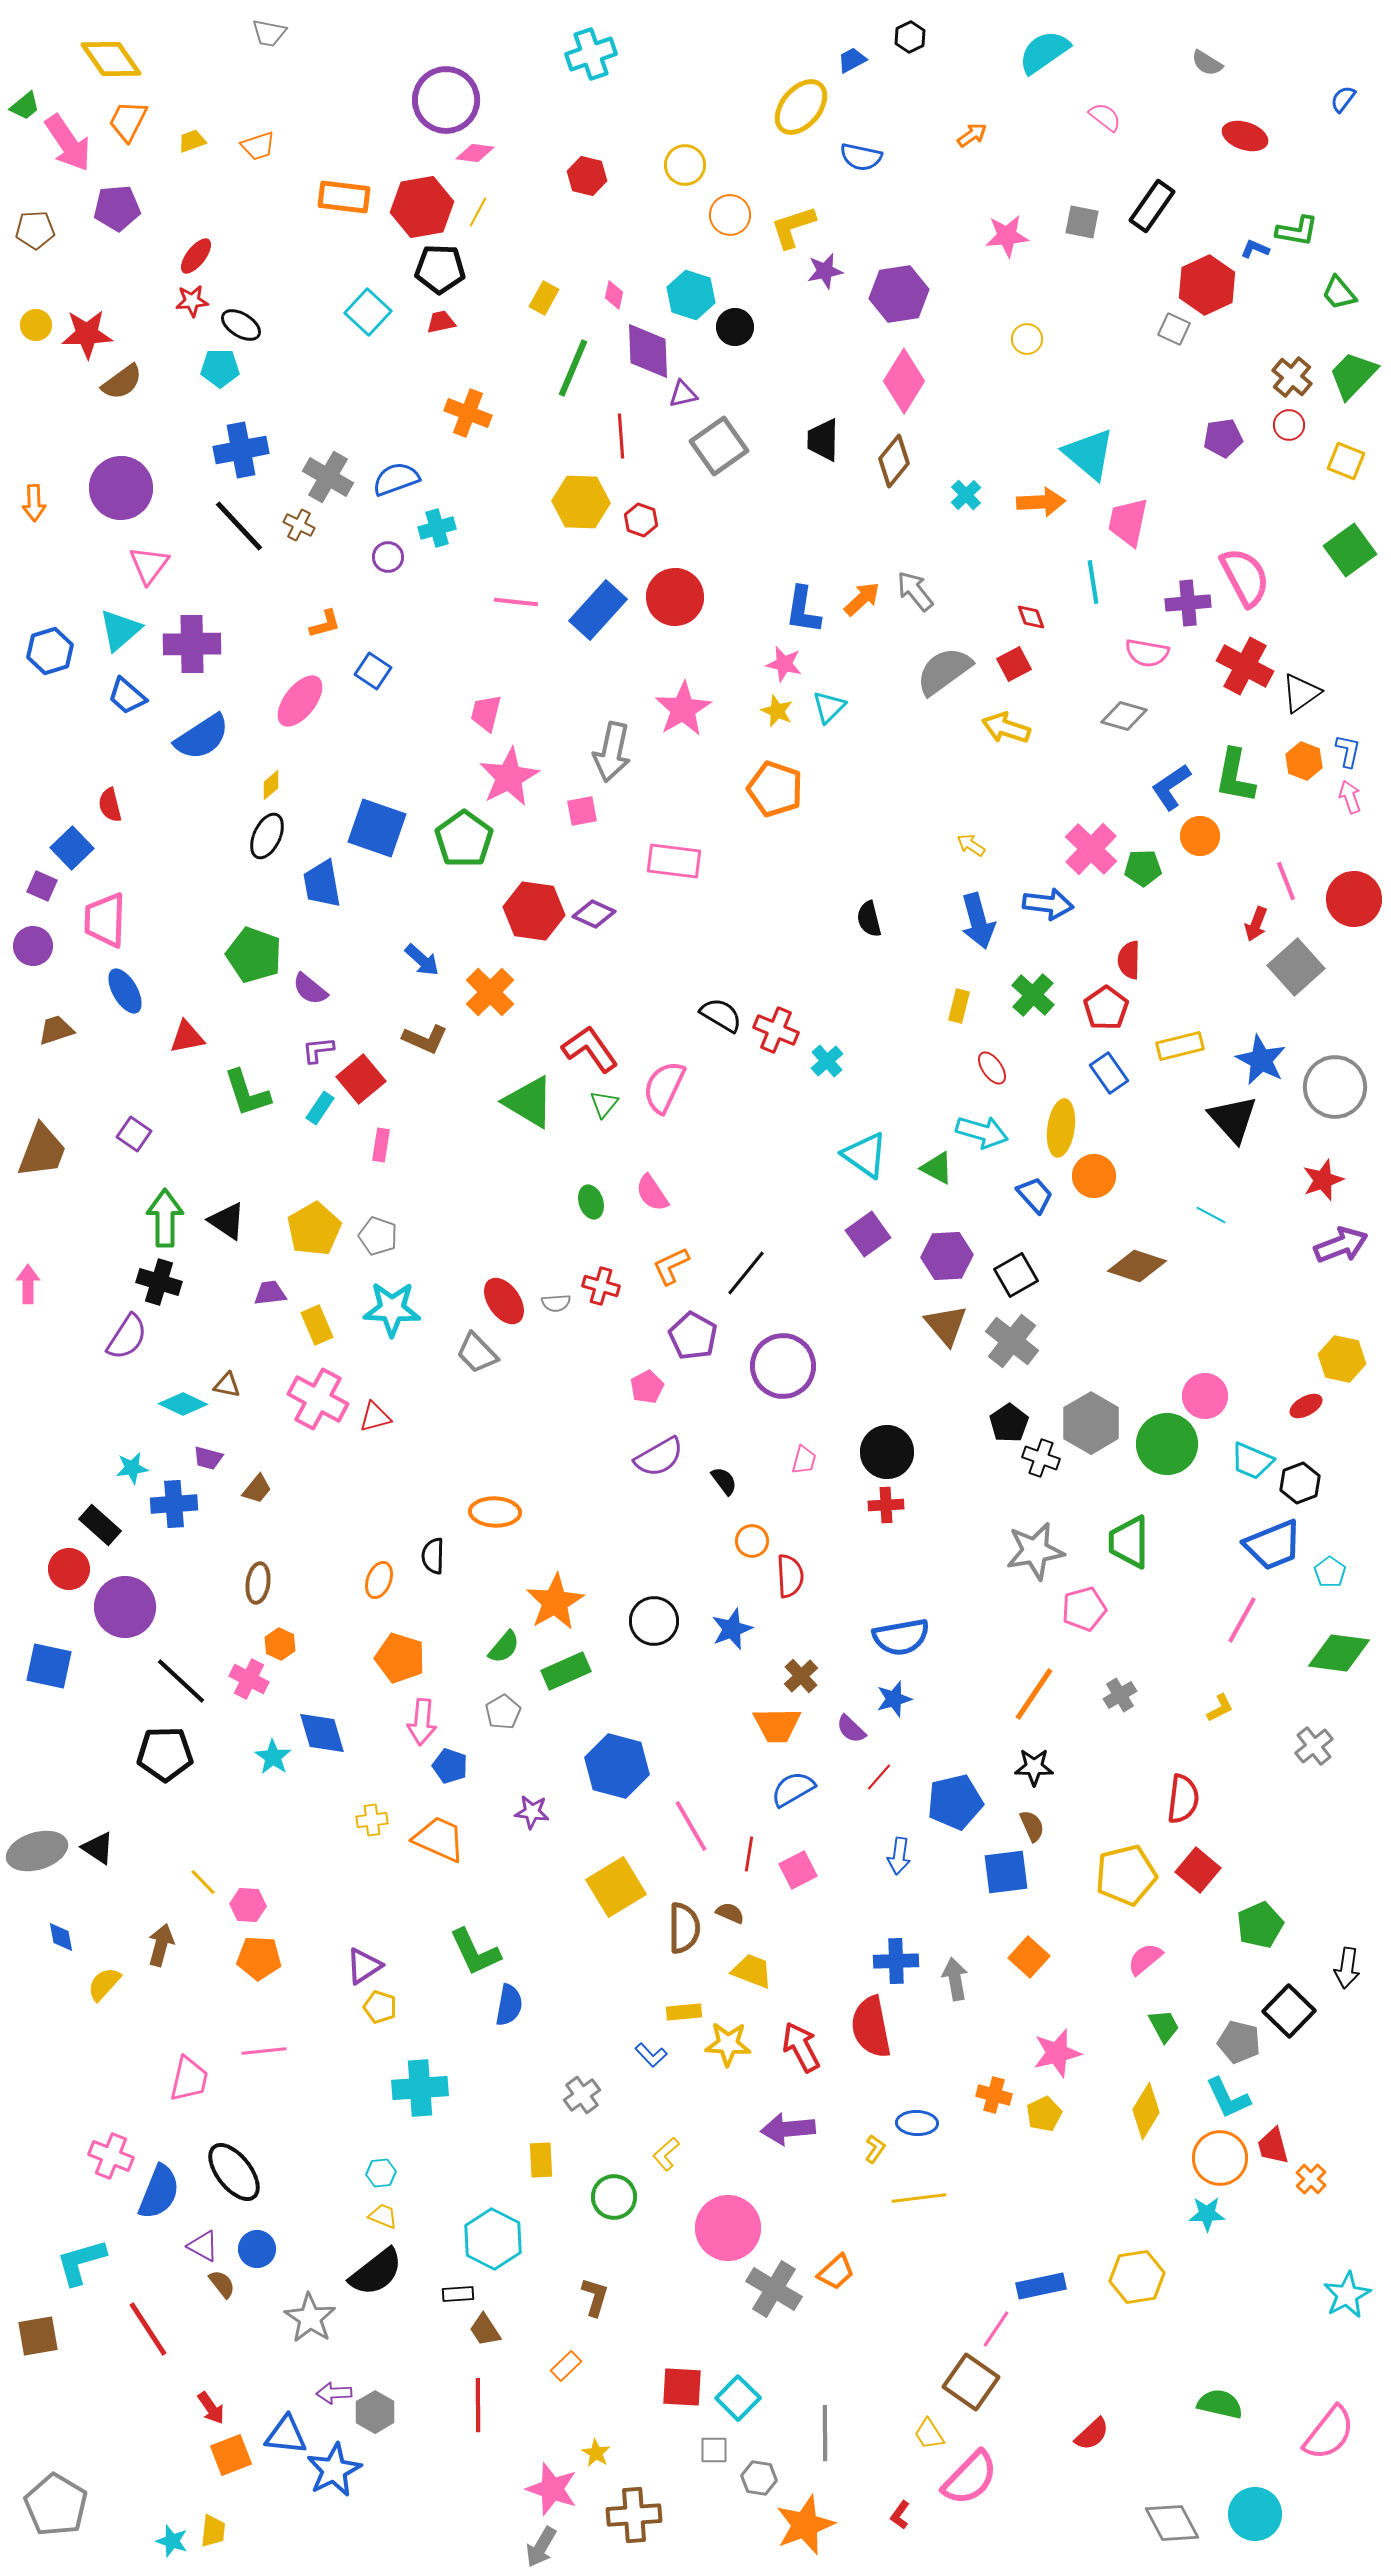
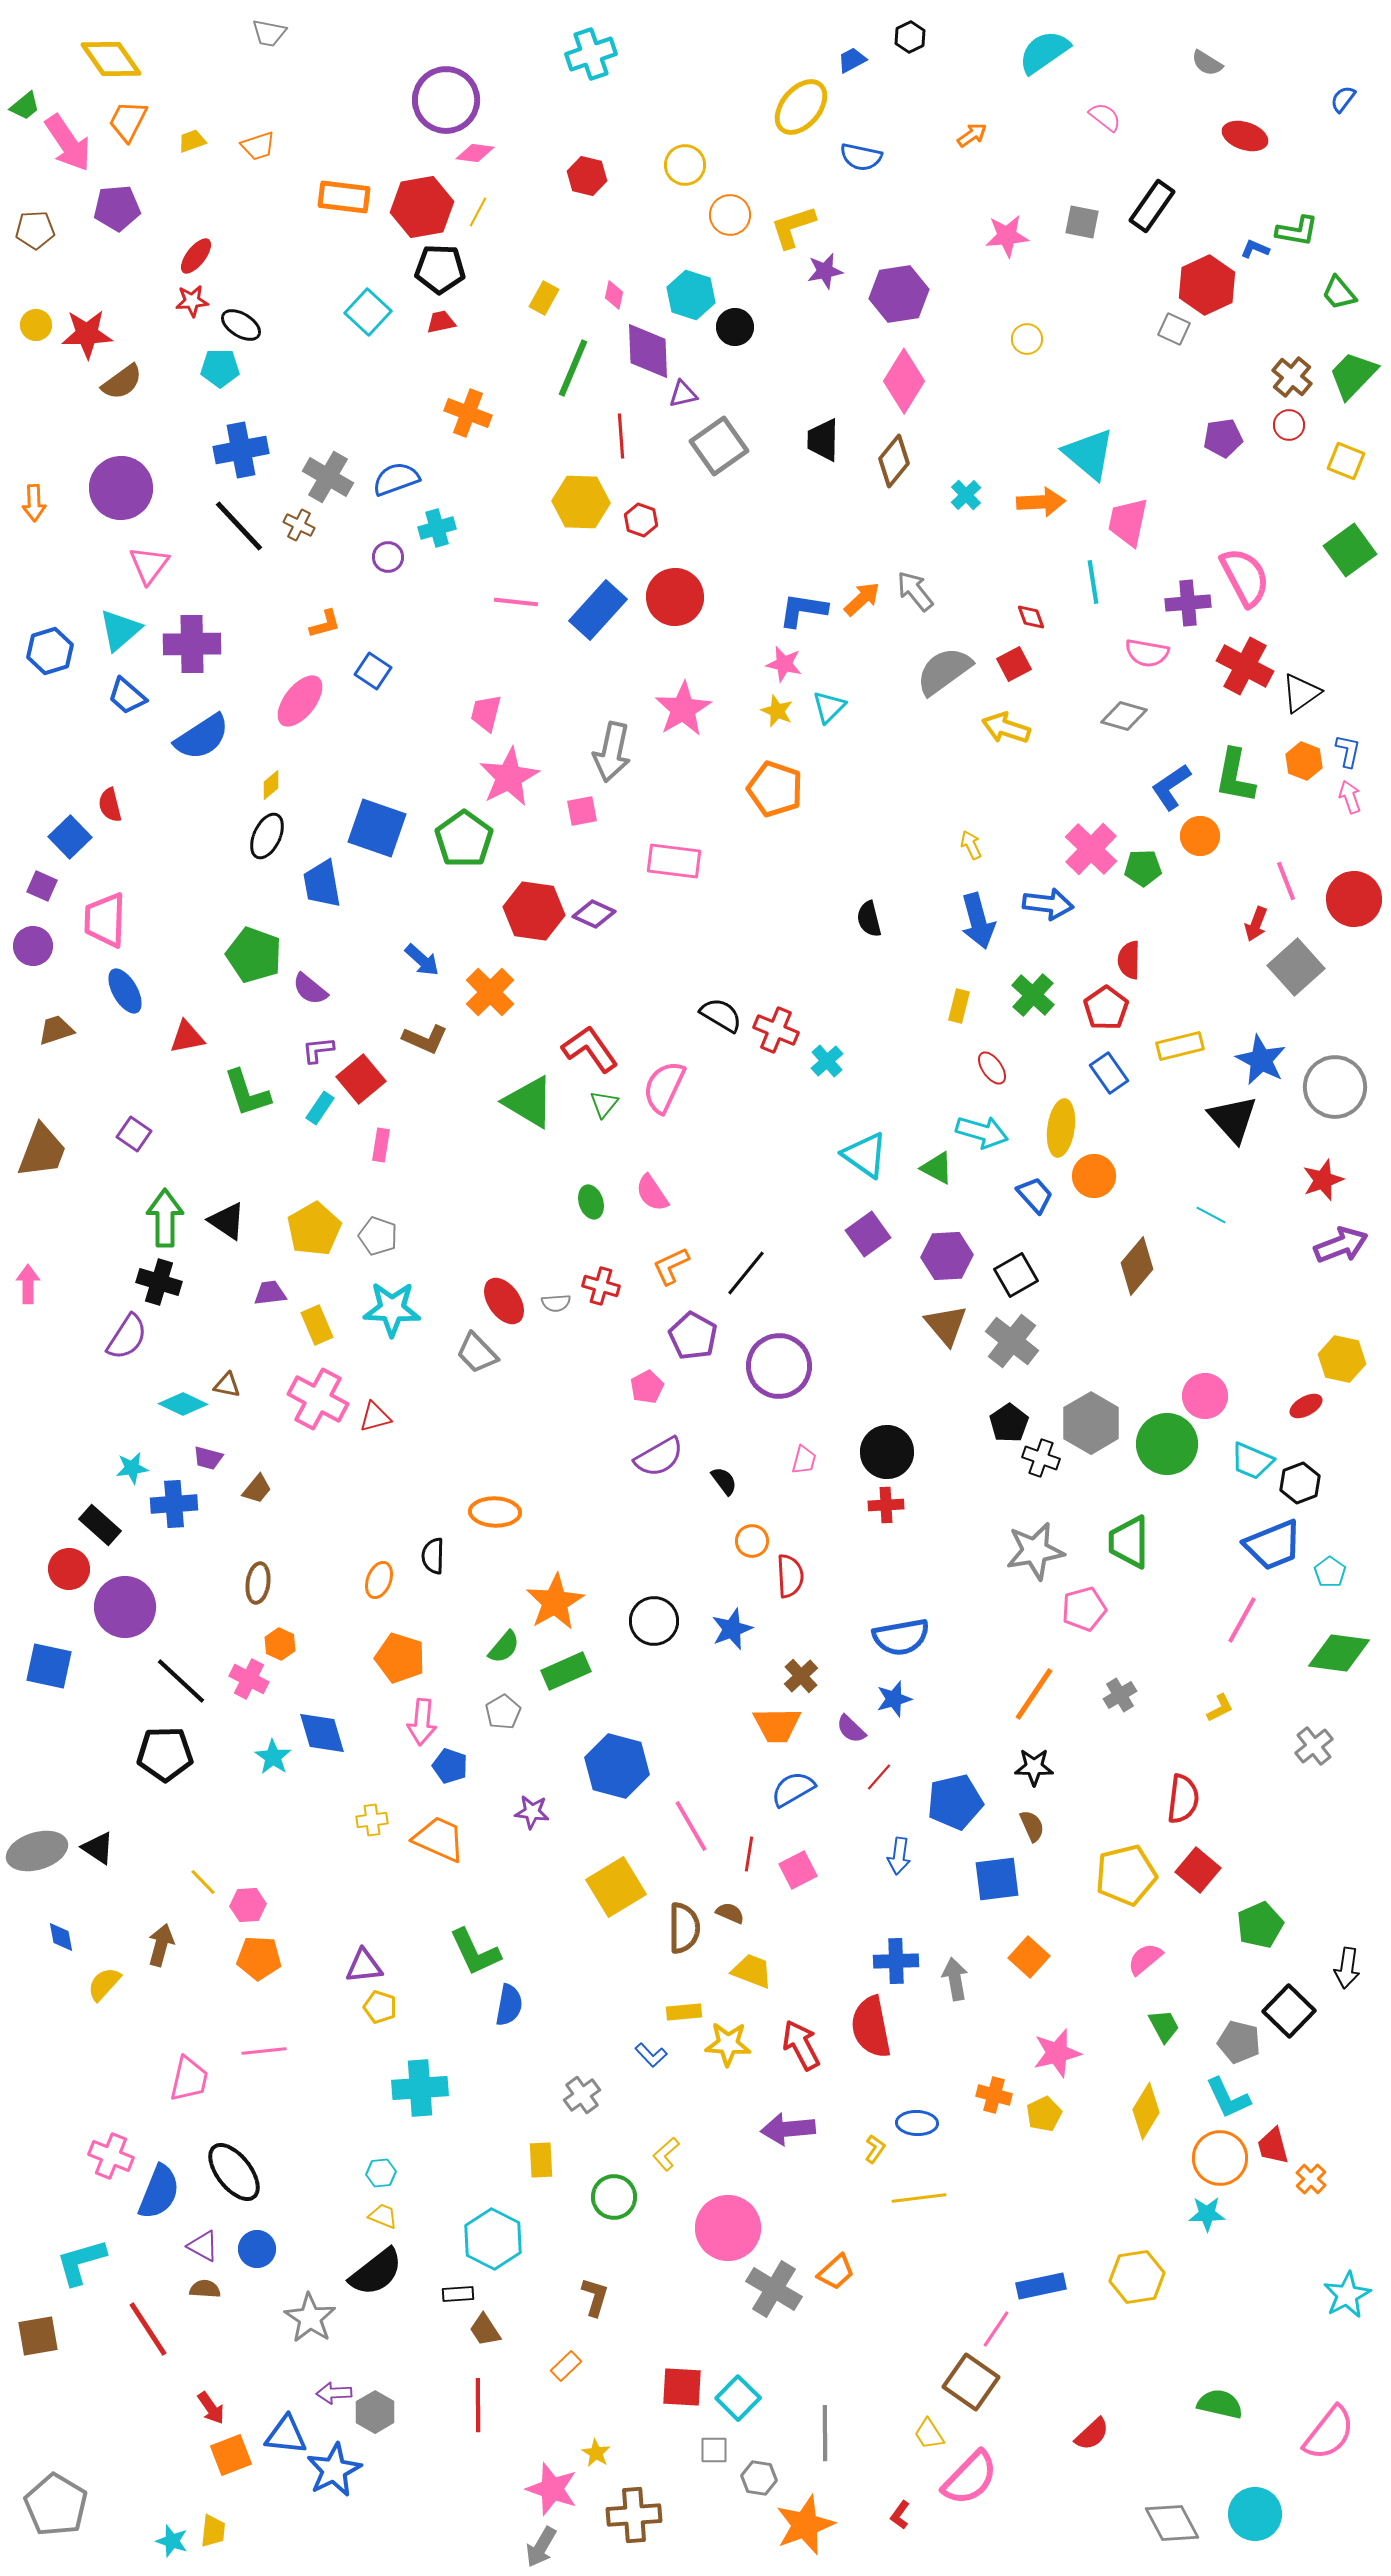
blue L-shape at (803, 610): rotated 90 degrees clockwise
yellow arrow at (971, 845): rotated 32 degrees clockwise
blue square at (72, 848): moved 2 px left, 11 px up
brown diamond at (1137, 1266): rotated 68 degrees counterclockwise
purple circle at (783, 1366): moved 4 px left
blue square at (1006, 1872): moved 9 px left, 7 px down
pink hexagon at (248, 1905): rotated 8 degrees counterclockwise
purple triangle at (364, 1966): rotated 27 degrees clockwise
red arrow at (801, 2047): moved 2 px up
brown semicircle at (222, 2284): moved 17 px left, 5 px down; rotated 48 degrees counterclockwise
